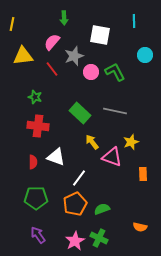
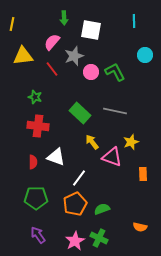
white square: moved 9 px left, 5 px up
